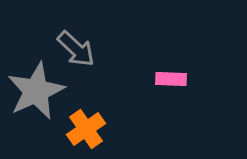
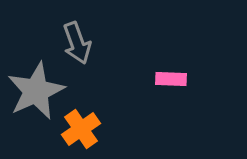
gray arrow: moved 1 px right, 6 px up; rotated 27 degrees clockwise
orange cross: moved 5 px left
